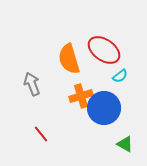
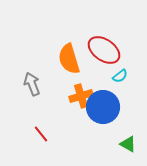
blue circle: moved 1 px left, 1 px up
green triangle: moved 3 px right
